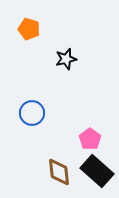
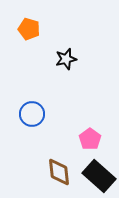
blue circle: moved 1 px down
black rectangle: moved 2 px right, 5 px down
